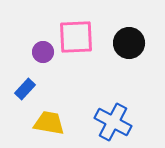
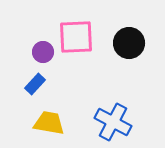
blue rectangle: moved 10 px right, 5 px up
